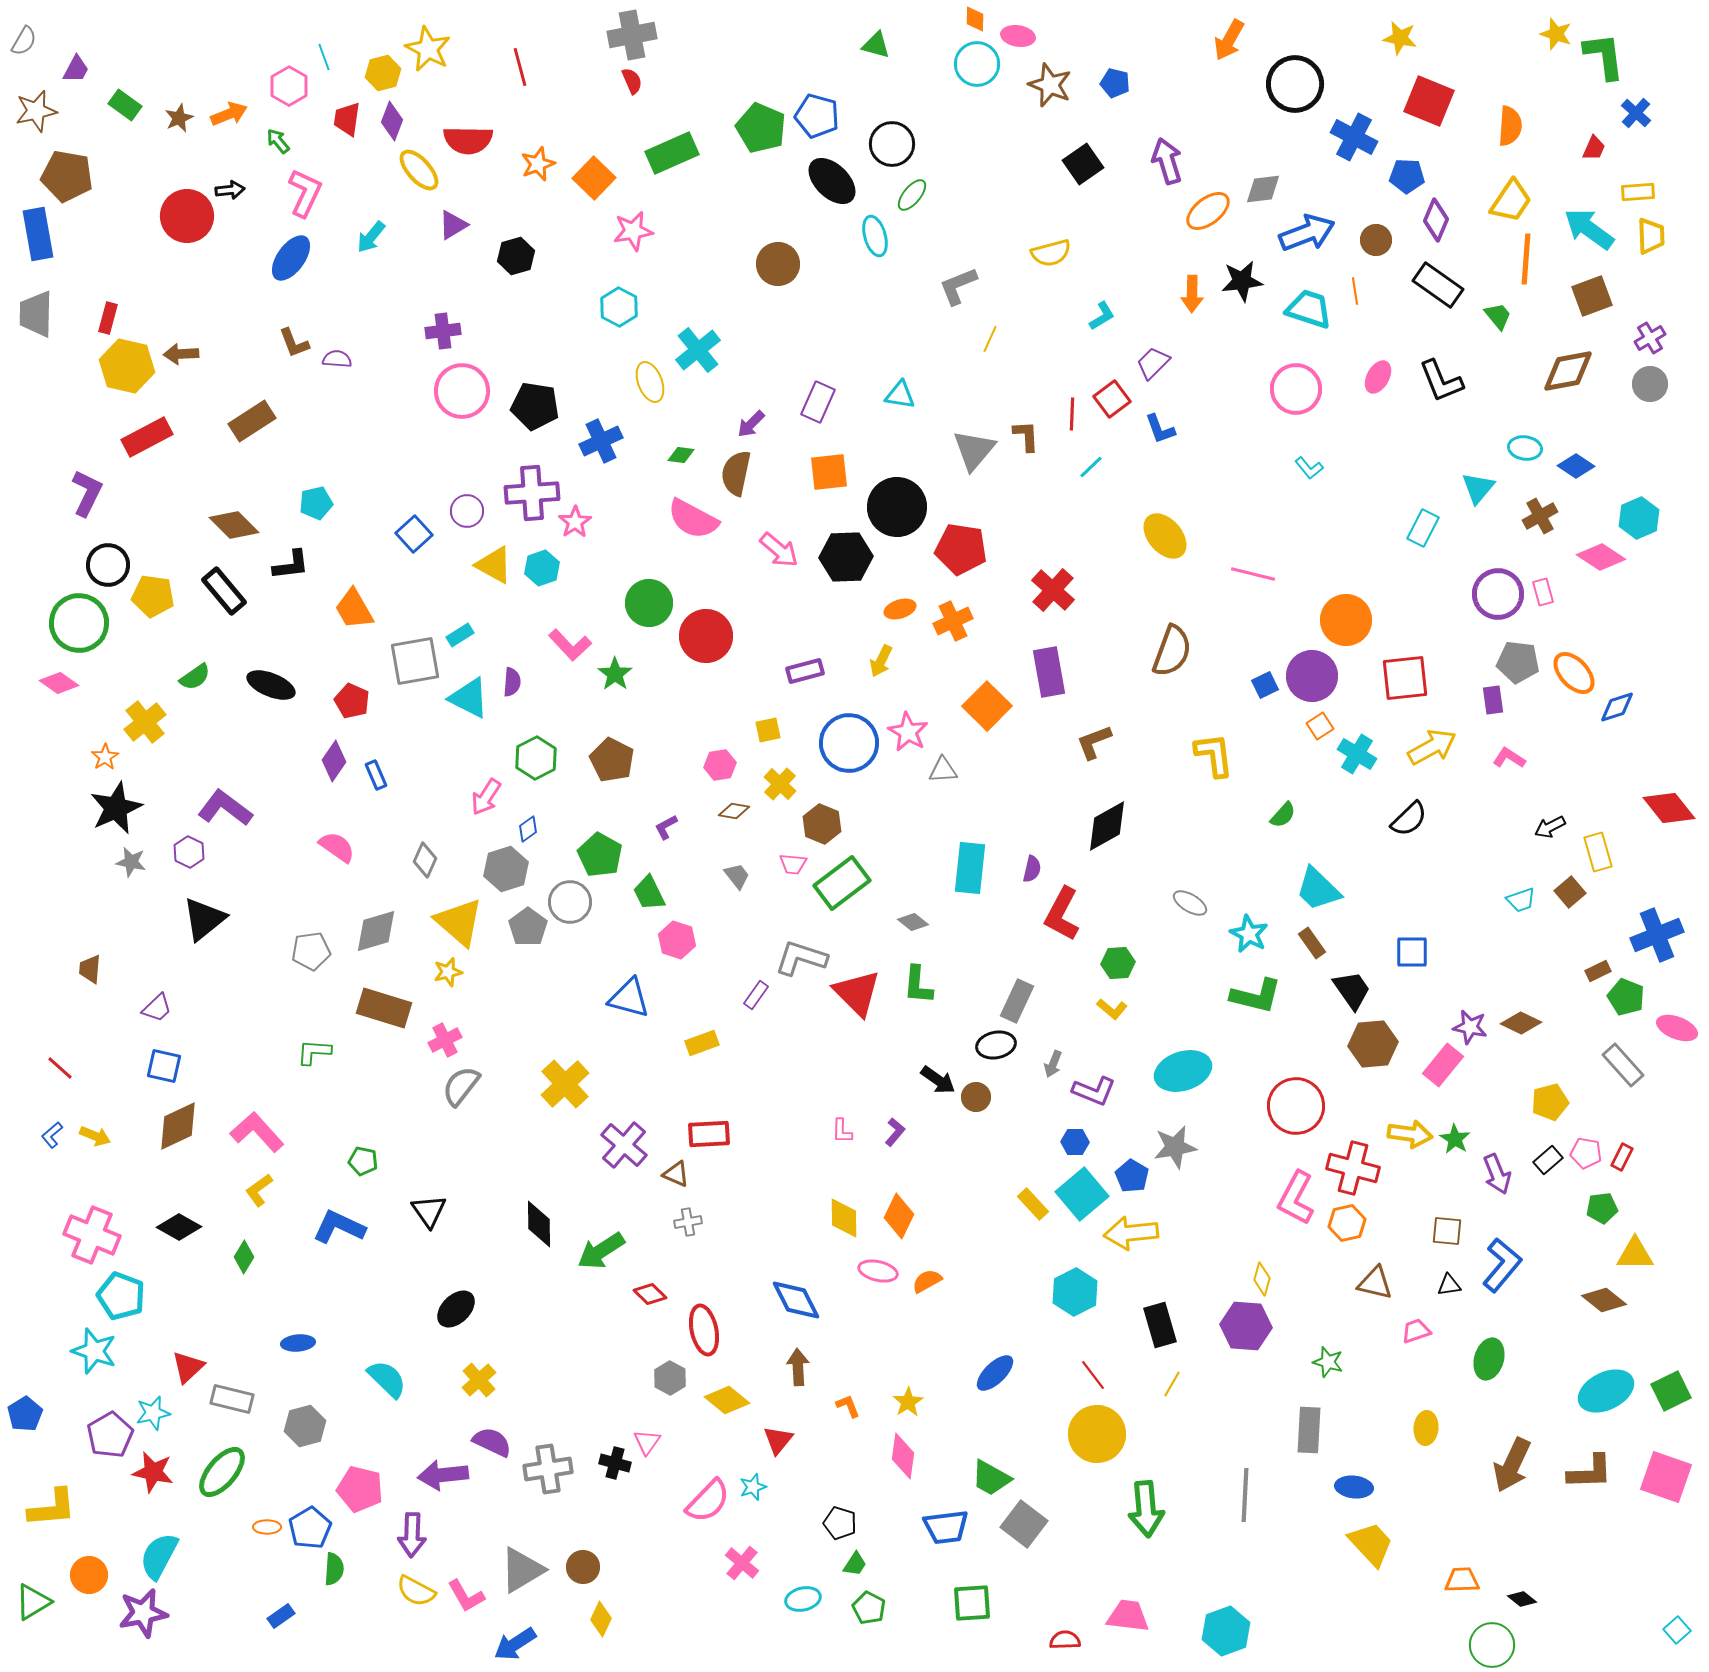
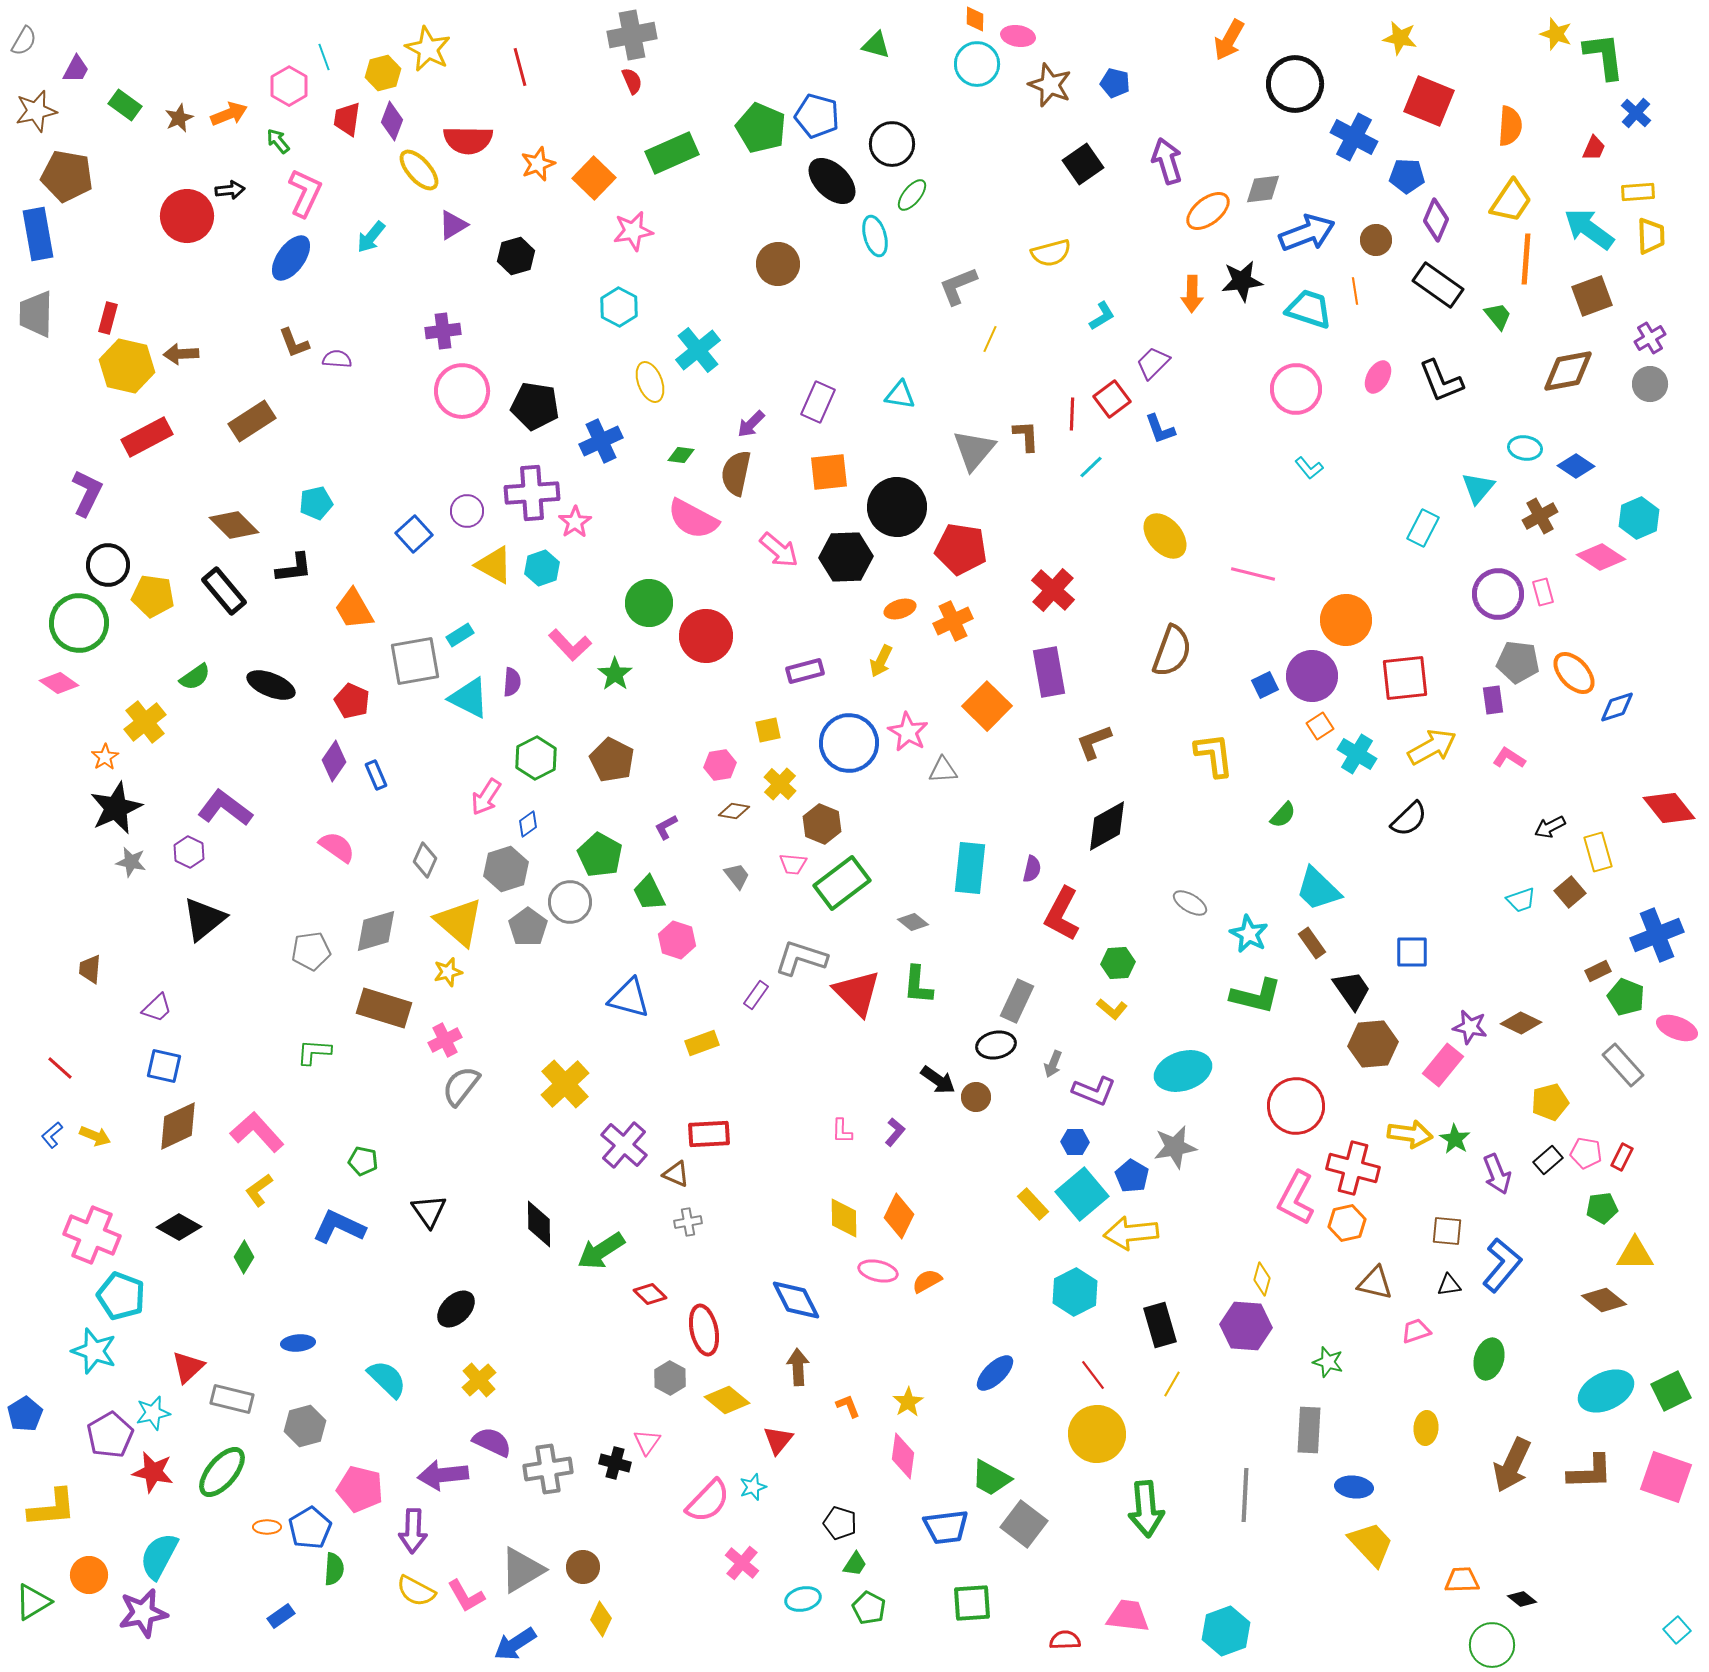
black L-shape at (291, 565): moved 3 px right, 3 px down
blue diamond at (528, 829): moved 5 px up
purple arrow at (412, 1535): moved 1 px right, 4 px up
